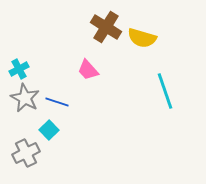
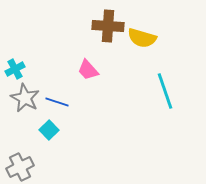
brown cross: moved 2 px right, 1 px up; rotated 28 degrees counterclockwise
cyan cross: moved 4 px left
gray cross: moved 6 px left, 14 px down
